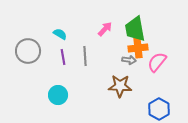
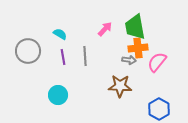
green trapezoid: moved 2 px up
